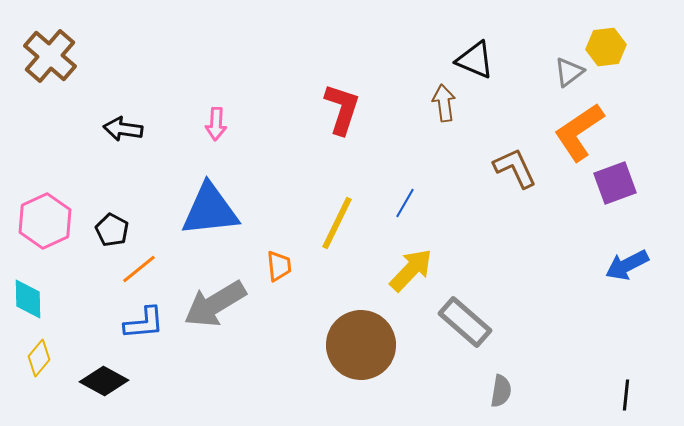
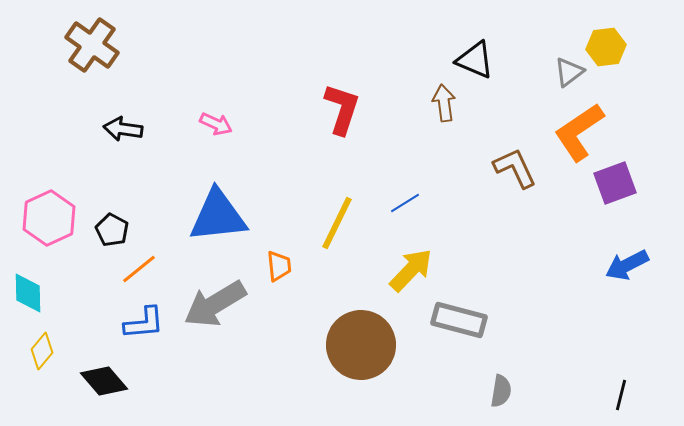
brown cross: moved 42 px right, 11 px up; rotated 6 degrees counterclockwise
pink arrow: rotated 68 degrees counterclockwise
blue line: rotated 28 degrees clockwise
blue triangle: moved 8 px right, 6 px down
pink hexagon: moved 4 px right, 3 px up
cyan diamond: moved 6 px up
gray rectangle: moved 6 px left, 2 px up; rotated 26 degrees counterclockwise
yellow diamond: moved 3 px right, 7 px up
black diamond: rotated 21 degrees clockwise
black line: moved 5 px left; rotated 8 degrees clockwise
